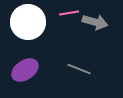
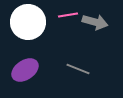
pink line: moved 1 px left, 2 px down
gray line: moved 1 px left
